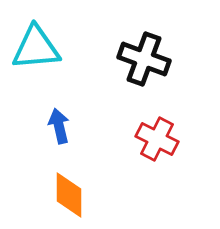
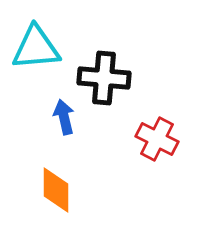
black cross: moved 40 px left, 19 px down; rotated 15 degrees counterclockwise
blue arrow: moved 5 px right, 9 px up
orange diamond: moved 13 px left, 5 px up
